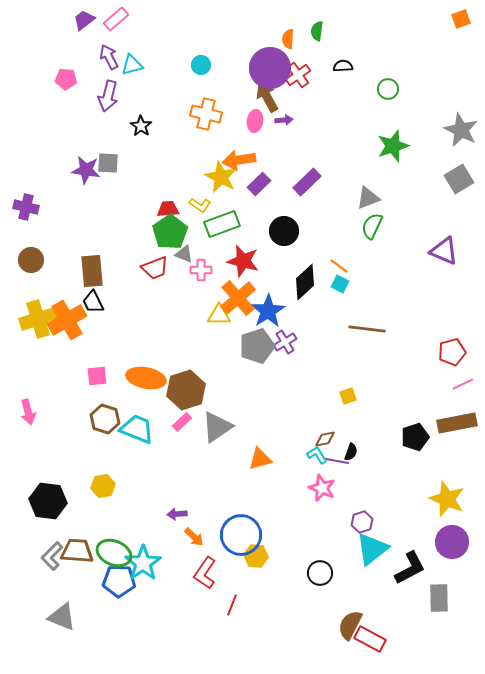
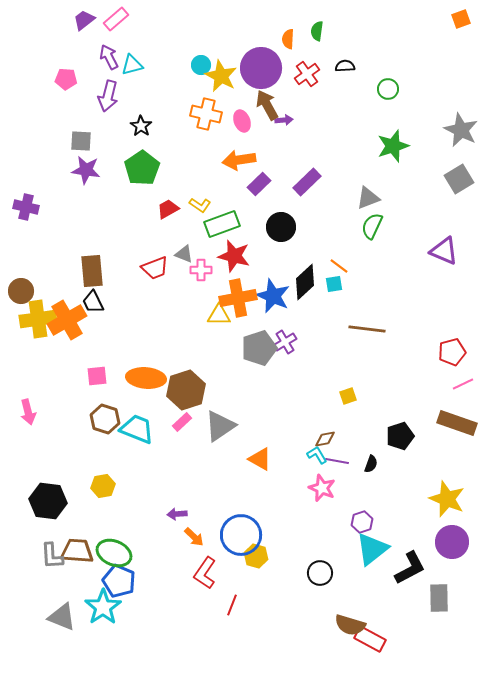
black semicircle at (343, 66): moved 2 px right
purple circle at (270, 68): moved 9 px left
red cross at (298, 75): moved 9 px right, 1 px up
brown arrow at (267, 97): moved 8 px down
pink ellipse at (255, 121): moved 13 px left; rotated 30 degrees counterclockwise
gray square at (108, 163): moved 27 px left, 22 px up
yellow star at (221, 177): moved 101 px up
red trapezoid at (168, 209): rotated 25 degrees counterclockwise
black circle at (284, 231): moved 3 px left, 4 px up
green pentagon at (170, 232): moved 28 px left, 64 px up
brown circle at (31, 260): moved 10 px left, 31 px down
red star at (243, 261): moved 9 px left, 5 px up
cyan square at (340, 284): moved 6 px left; rotated 36 degrees counterclockwise
orange cross at (238, 298): rotated 30 degrees clockwise
blue star at (268, 311): moved 5 px right, 15 px up; rotated 16 degrees counterclockwise
yellow cross at (38, 319): rotated 9 degrees clockwise
gray pentagon at (257, 346): moved 2 px right, 2 px down
orange ellipse at (146, 378): rotated 6 degrees counterclockwise
brown rectangle at (457, 423): rotated 30 degrees clockwise
gray triangle at (217, 427): moved 3 px right, 1 px up
black pentagon at (415, 437): moved 15 px left, 1 px up
black semicircle at (351, 452): moved 20 px right, 12 px down
orange triangle at (260, 459): rotated 45 degrees clockwise
gray L-shape at (52, 556): rotated 48 degrees counterclockwise
yellow hexagon at (256, 556): rotated 10 degrees clockwise
cyan star at (143, 563): moved 40 px left, 44 px down
blue pentagon at (119, 581): rotated 20 degrees clockwise
brown semicircle at (350, 625): rotated 100 degrees counterclockwise
